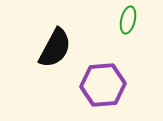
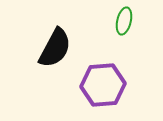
green ellipse: moved 4 px left, 1 px down
